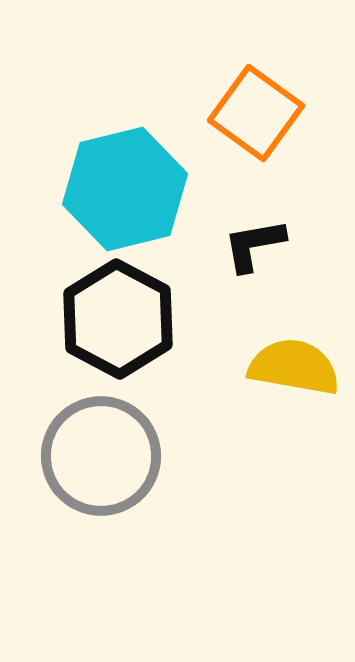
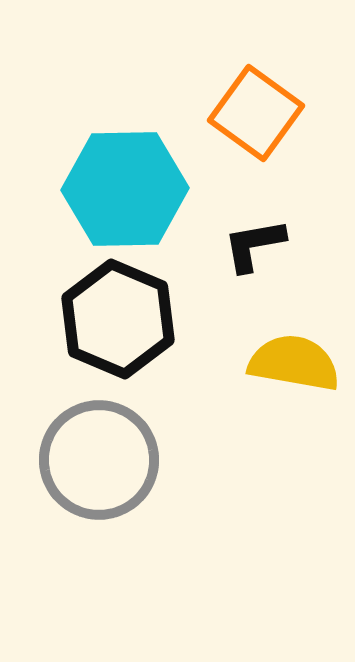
cyan hexagon: rotated 13 degrees clockwise
black hexagon: rotated 5 degrees counterclockwise
yellow semicircle: moved 4 px up
gray circle: moved 2 px left, 4 px down
